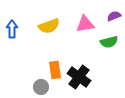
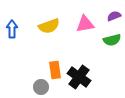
green semicircle: moved 3 px right, 2 px up
